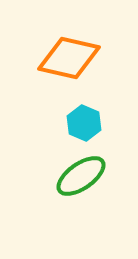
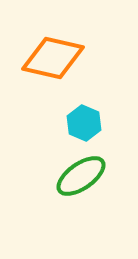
orange diamond: moved 16 px left
